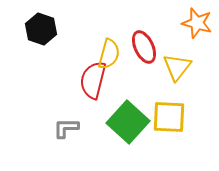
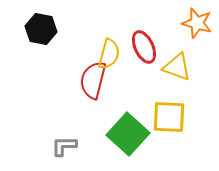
black hexagon: rotated 8 degrees counterclockwise
yellow triangle: rotated 48 degrees counterclockwise
green square: moved 12 px down
gray L-shape: moved 2 px left, 18 px down
